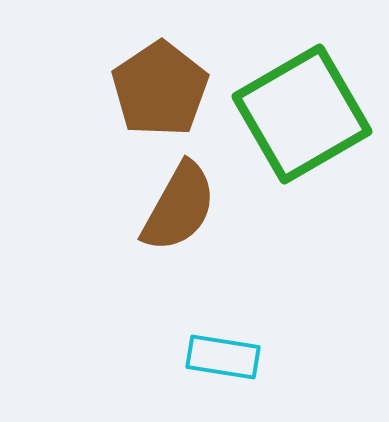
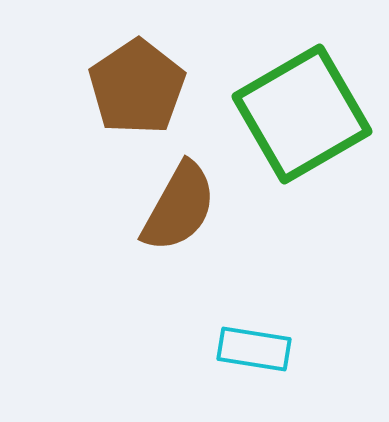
brown pentagon: moved 23 px left, 2 px up
cyan rectangle: moved 31 px right, 8 px up
